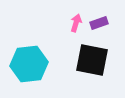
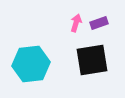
black square: rotated 20 degrees counterclockwise
cyan hexagon: moved 2 px right
